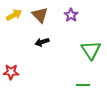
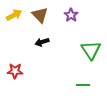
red star: moved 4 px right, 1 px up
